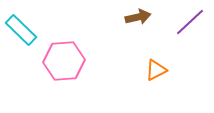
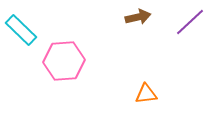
orange triangle: moved 10 px left, 24 px down; rotated 20 degrees clockwise
